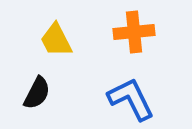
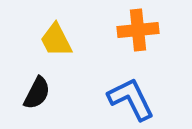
orange cross: moved 4 px right, 2 px up
